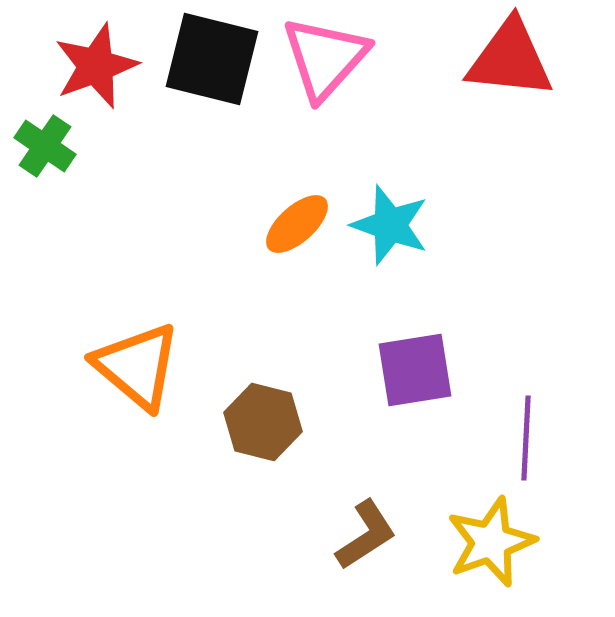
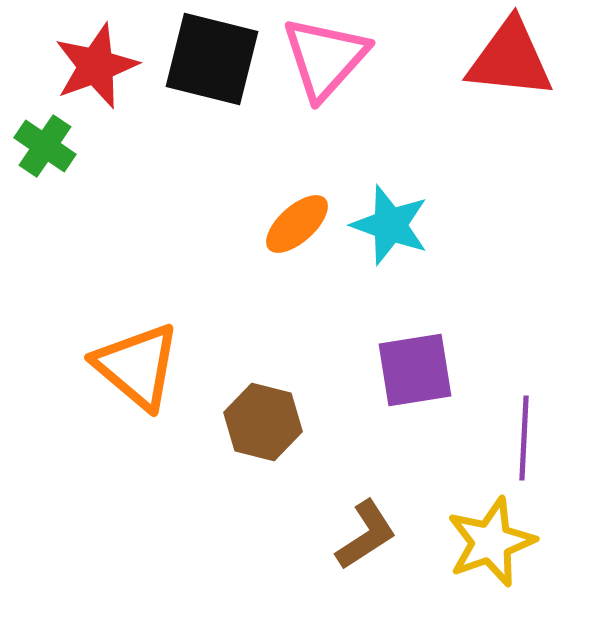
purple line: moved 2 px left
